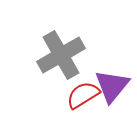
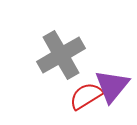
red semicircle: moved 3 px right, 1 px down
